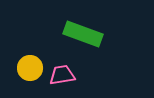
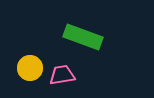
green rectangle: moved 3 px down
